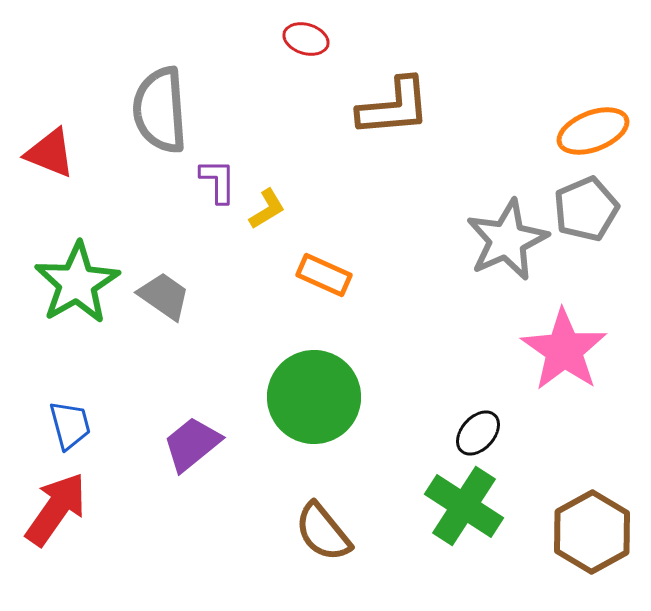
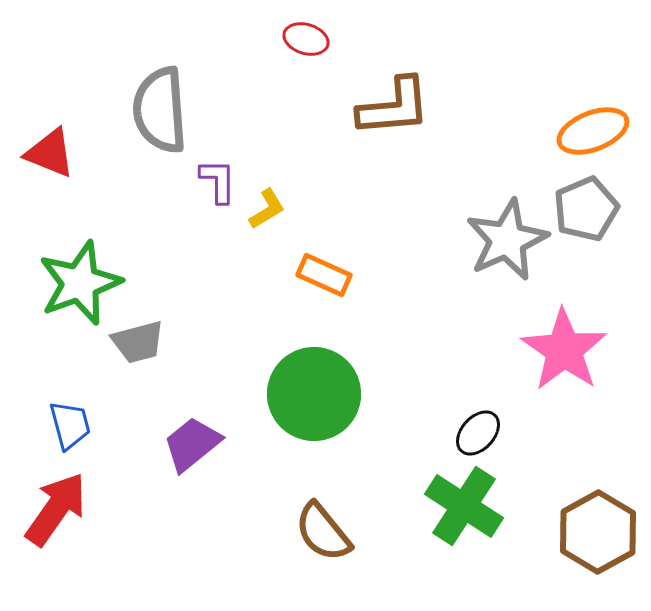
green star: moved 3 px right; rotated 10 degrees clockwise
gray trapezoid: moved 26 px left, 46 px down; rotated 130 degrees clockwise
green circle: moved 3 px up
brown hexagon: moved 6 px right
